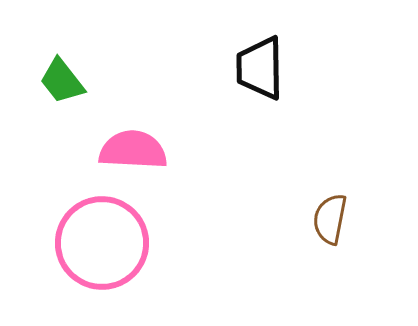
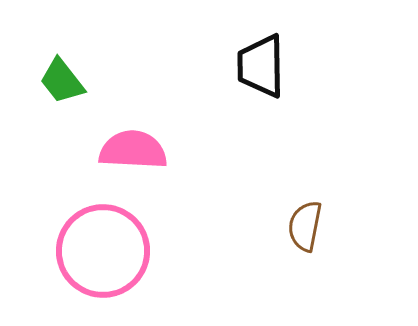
black trapezoid: moved 1 px right, 2 px up
brown semicircle: moved 25 px left, 7 px down
pink circle: moved 1 px right, 8 px down
